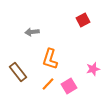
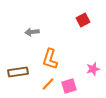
brown rectangle: rotated 60 degrees counterclockwise
pink square: rotated 14 degrees clockwise
